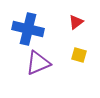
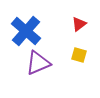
red triangle: moved 3 px right, 2 px down
blue cross: moved 2 px left, 2 px down; rotated 28 degrees clockwise
